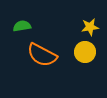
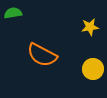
green semicircle: moved 9 px left, 13 px up
yellow circle: moved 8 px right, 17 px down
